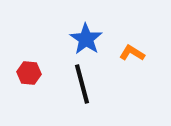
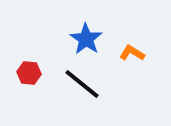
black line: rotated 36 degrees counterclockwise
